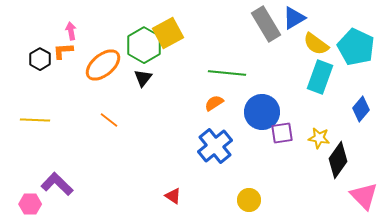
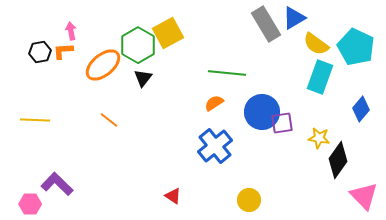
green hexagon: moved 6 px left
black hexagon: moved 7 px up; rotated 20 degrees clockwise
purple square: moved 10 px up
